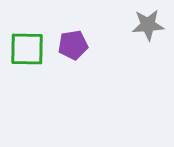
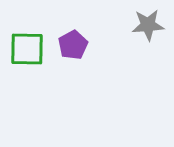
purple pentagon: rotated 20 degrees counterclockwise
